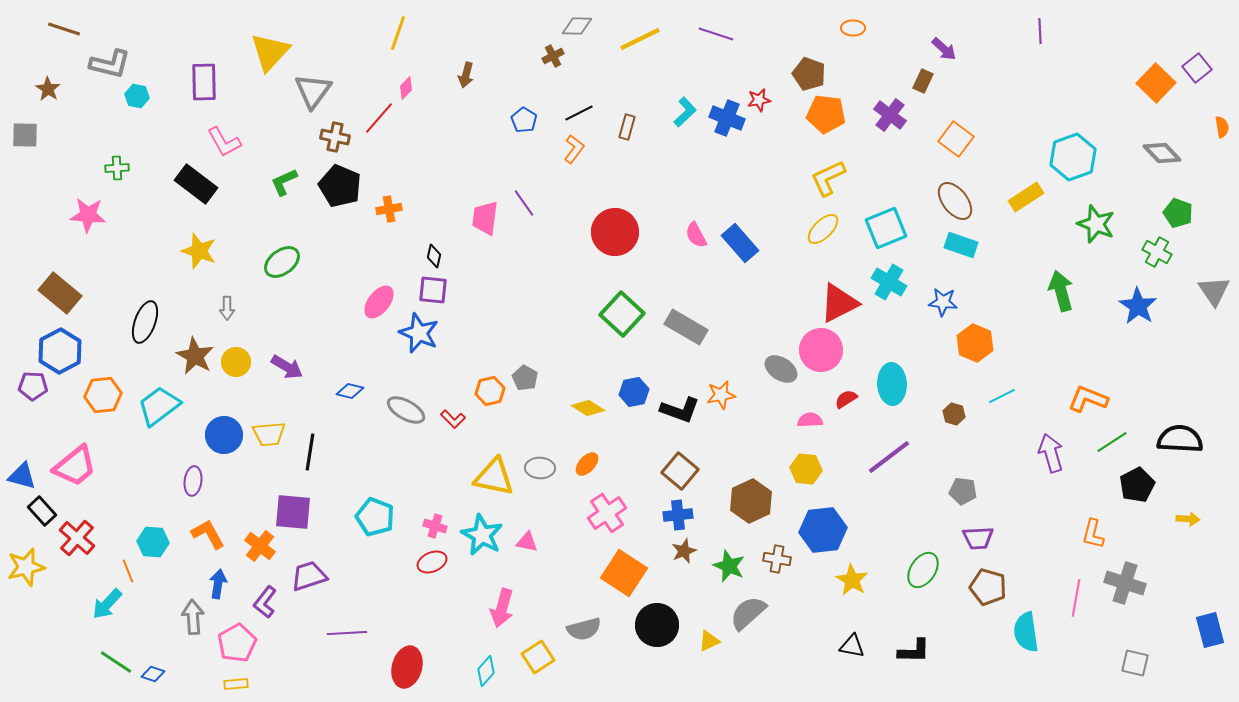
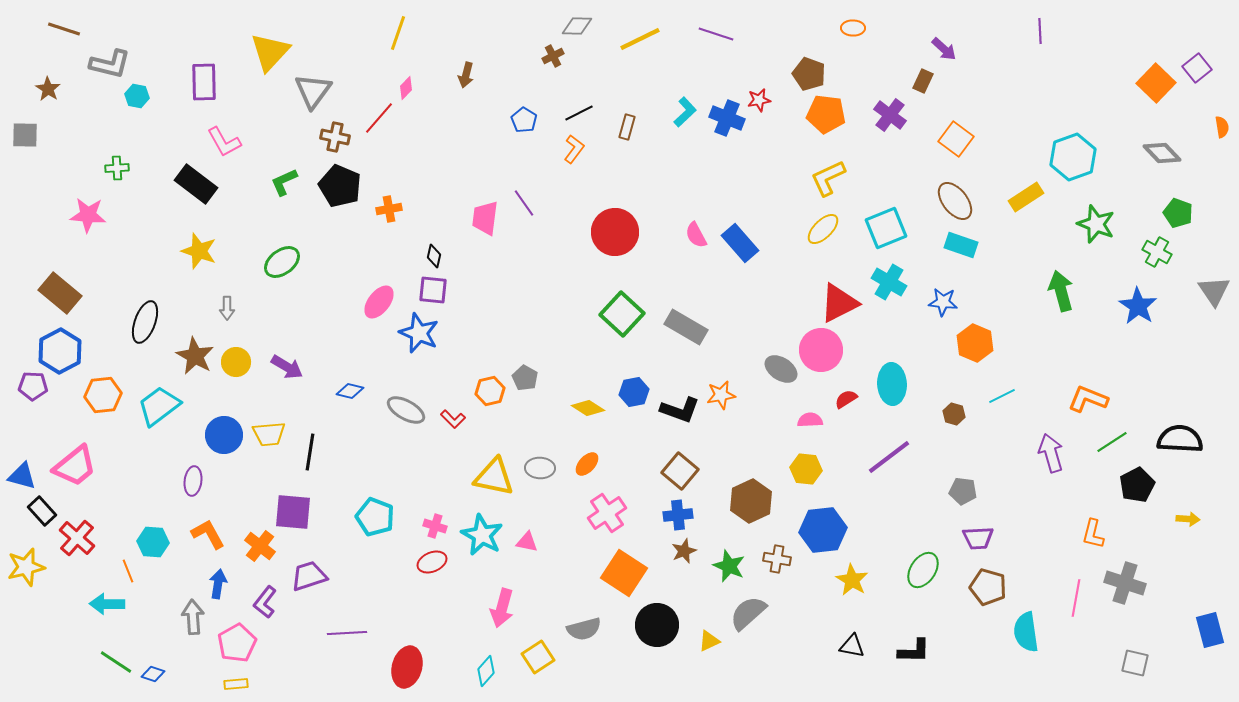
cyan arrow at (107, 604): rotated 48 degrees clockwise
